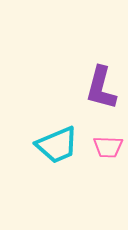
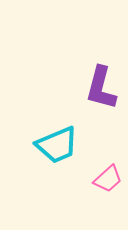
pink trapezoid: moved 32 px down; rotated 44 degrees counterclockwise
